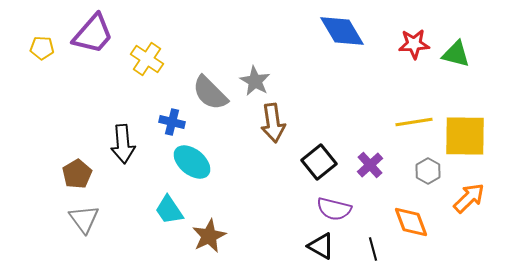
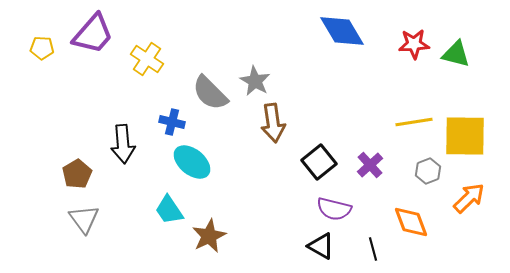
gray hexagon: rotated 10 degrees clockwise
